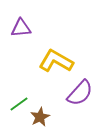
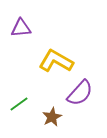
brown star: moved 12 px right
